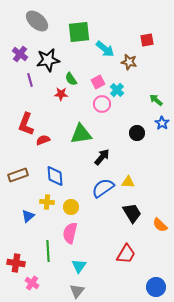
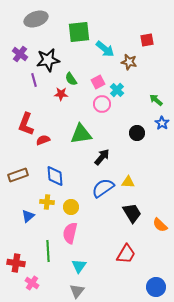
gray ellipse: moved 1 px left, 2 px up; rotated 60 degrees counterclockwise
purple line: moved 4 px right
